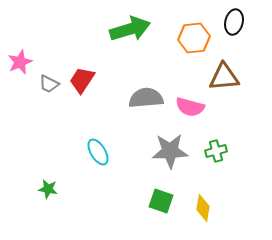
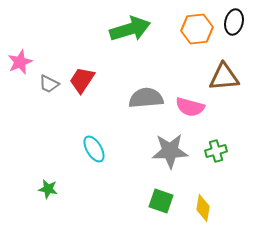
orange hexagon: moved 3 px right, 9 px up
cyan ellipse: moved 4 px left, 3 px up
